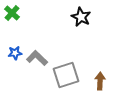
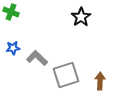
green cross: moved 1 px left, 1 px up; rotated 21 degrees counterclockwise
black star: rotated 12 degrees clockwise
blue star: moved 2 px left, 5 px up
